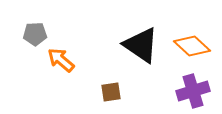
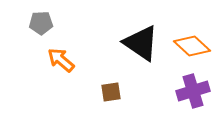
gray pentagon: moved 6 px right, 11 px up
black triangle: moved 2 px up
